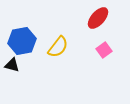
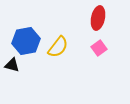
red ellipse: rotated 30 degrees counterclockwise
blue hexagon: moved 4 px right
pink square: moved 5 px left, 2 px up
